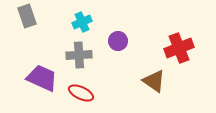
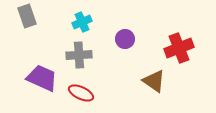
purple circle: moved 7 px right, 2 px up
